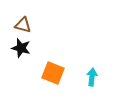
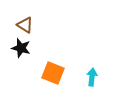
brown triangle: moved 2 px right; rotated 18 degrees clockwise
